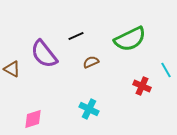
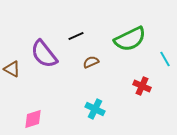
cyan line: moved 1 px left, 11 px up
cyan cross: moved 6 px right
